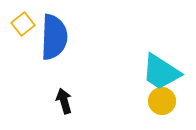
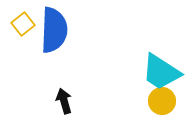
blue semicircle: moved 7 px up
